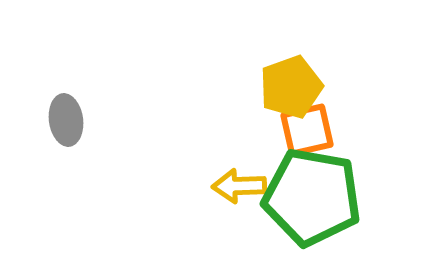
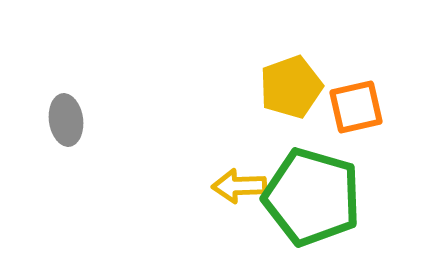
orange square: moved 49 px right, 23 px up
green pentagon: rotated 6 degrees clockwise
